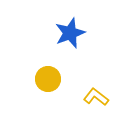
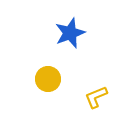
yellow L-shape: rotated 60 degrees counterclockwise
